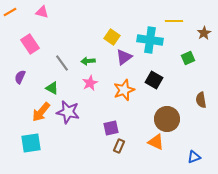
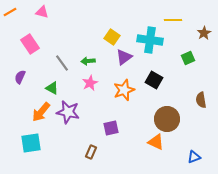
yellow line: moved 1 px left, 1 px up
brown rectangle: moved 28 px left, 6 px down
